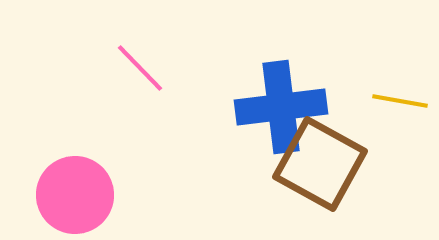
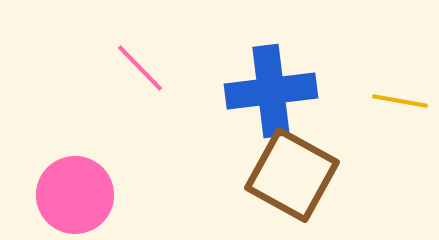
blue cross: moved 10 px left, 16 px up
brown square: moved 28 px left, 11 px down
